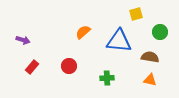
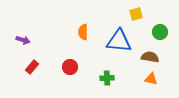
orange semicircle: rotated 49 degrees counterclockwise
red circle: moved 1 px right, 1 px down
orange triangle: moved 1 px right, 1 px up
